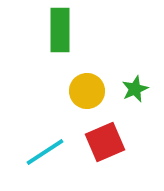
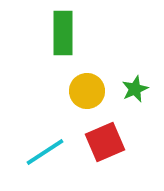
green rectangle: moved 3 px right, 3 px down
